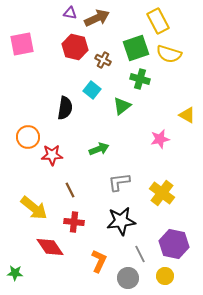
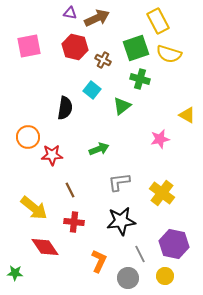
pink square: moved 7 px right, 2 px down
red diamond: moved 5 px left
